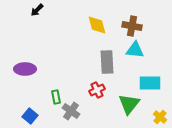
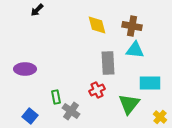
gray rectangle: moved 1 px right, 1 px down
